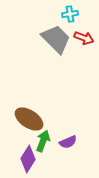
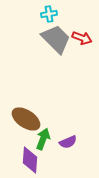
cyan cross: moved 21 px left
red arrow: moved 2 px left
brown ellipse: moved 3 px left
green arrow: moved 2 px up
purple diamond: moved 2 px right, 1 px down; rotated 28 degrees counterclockwise
